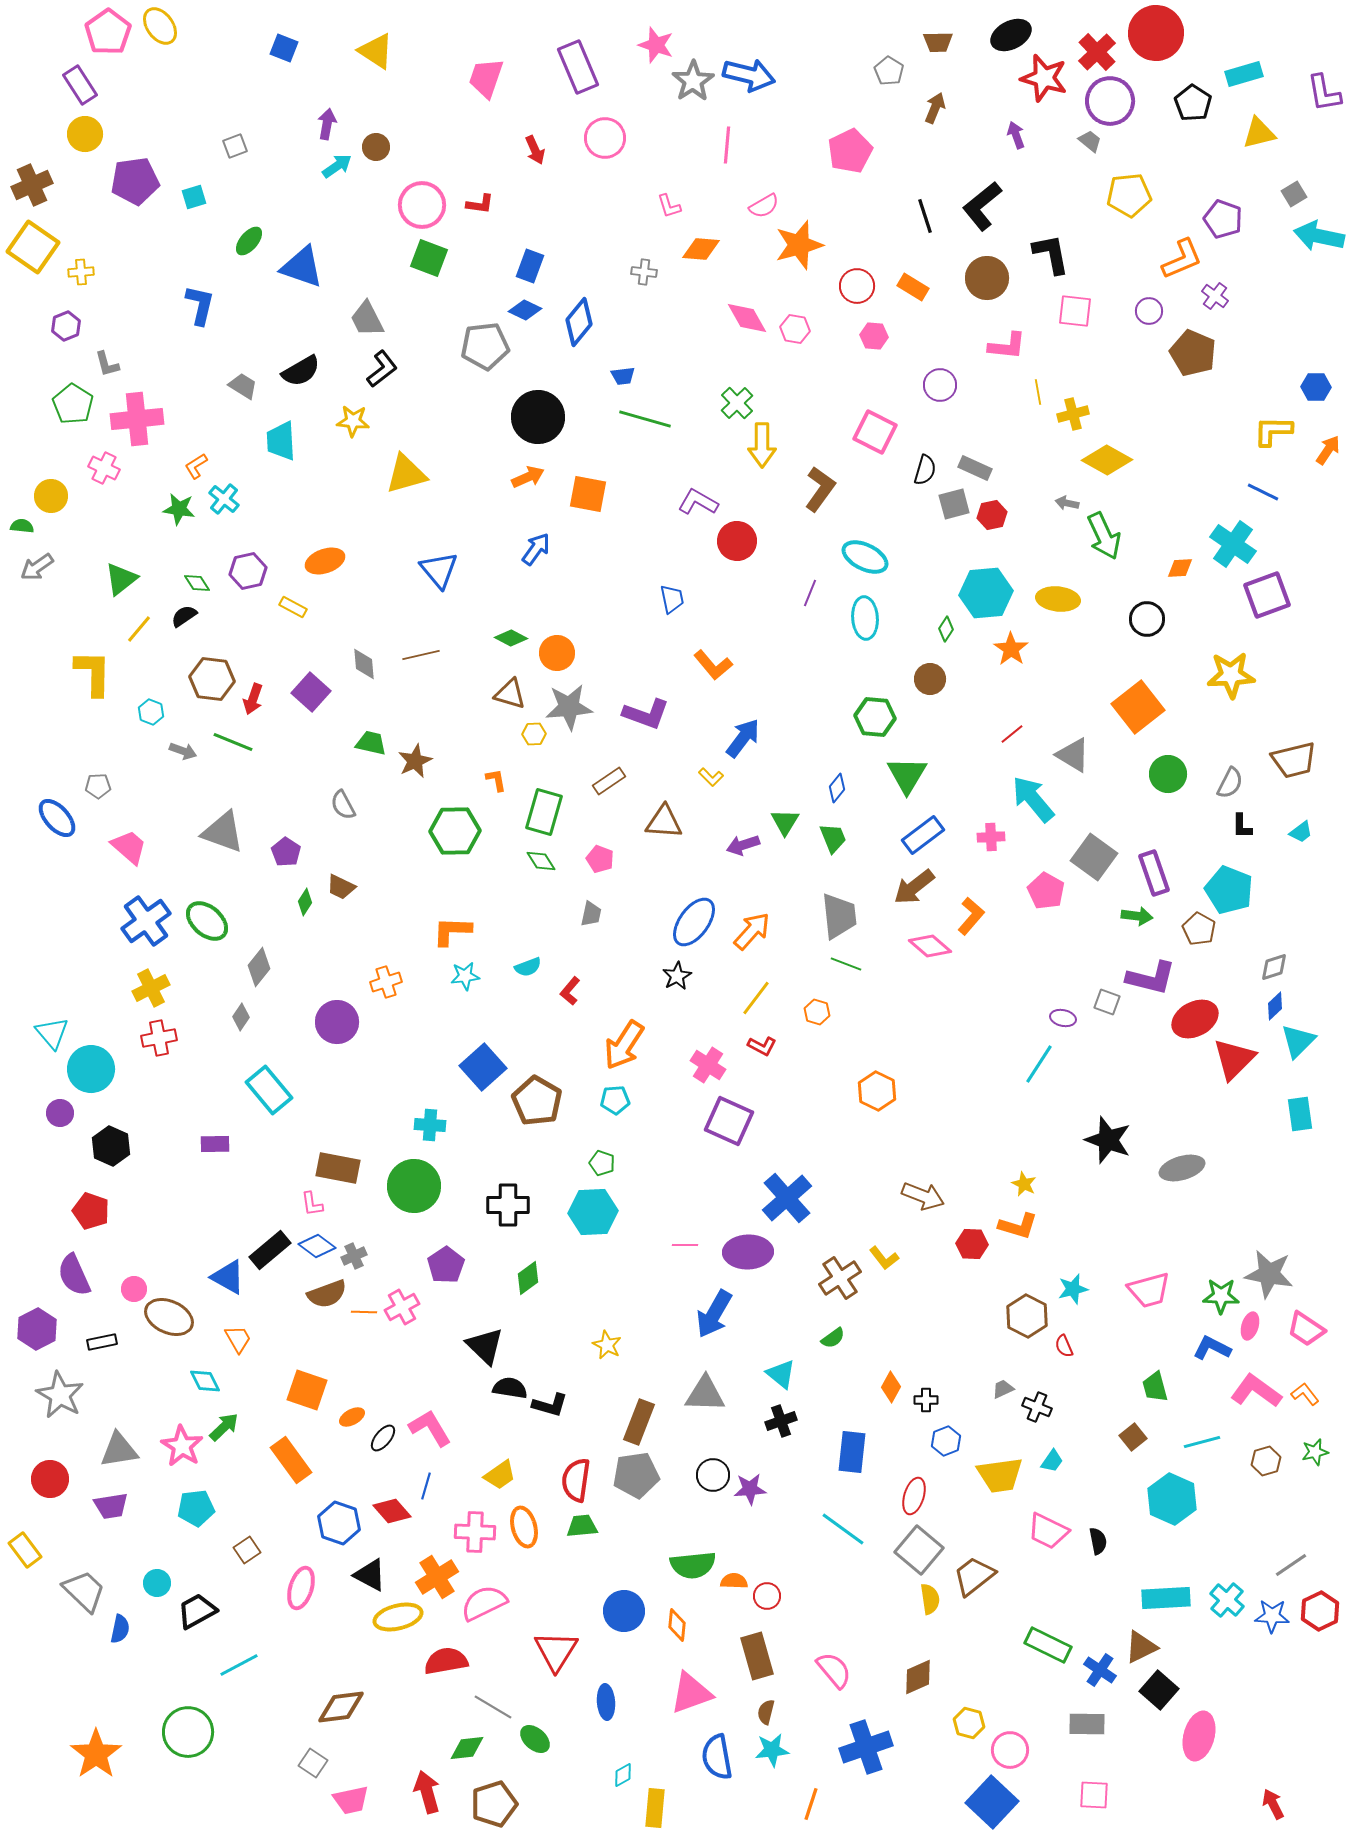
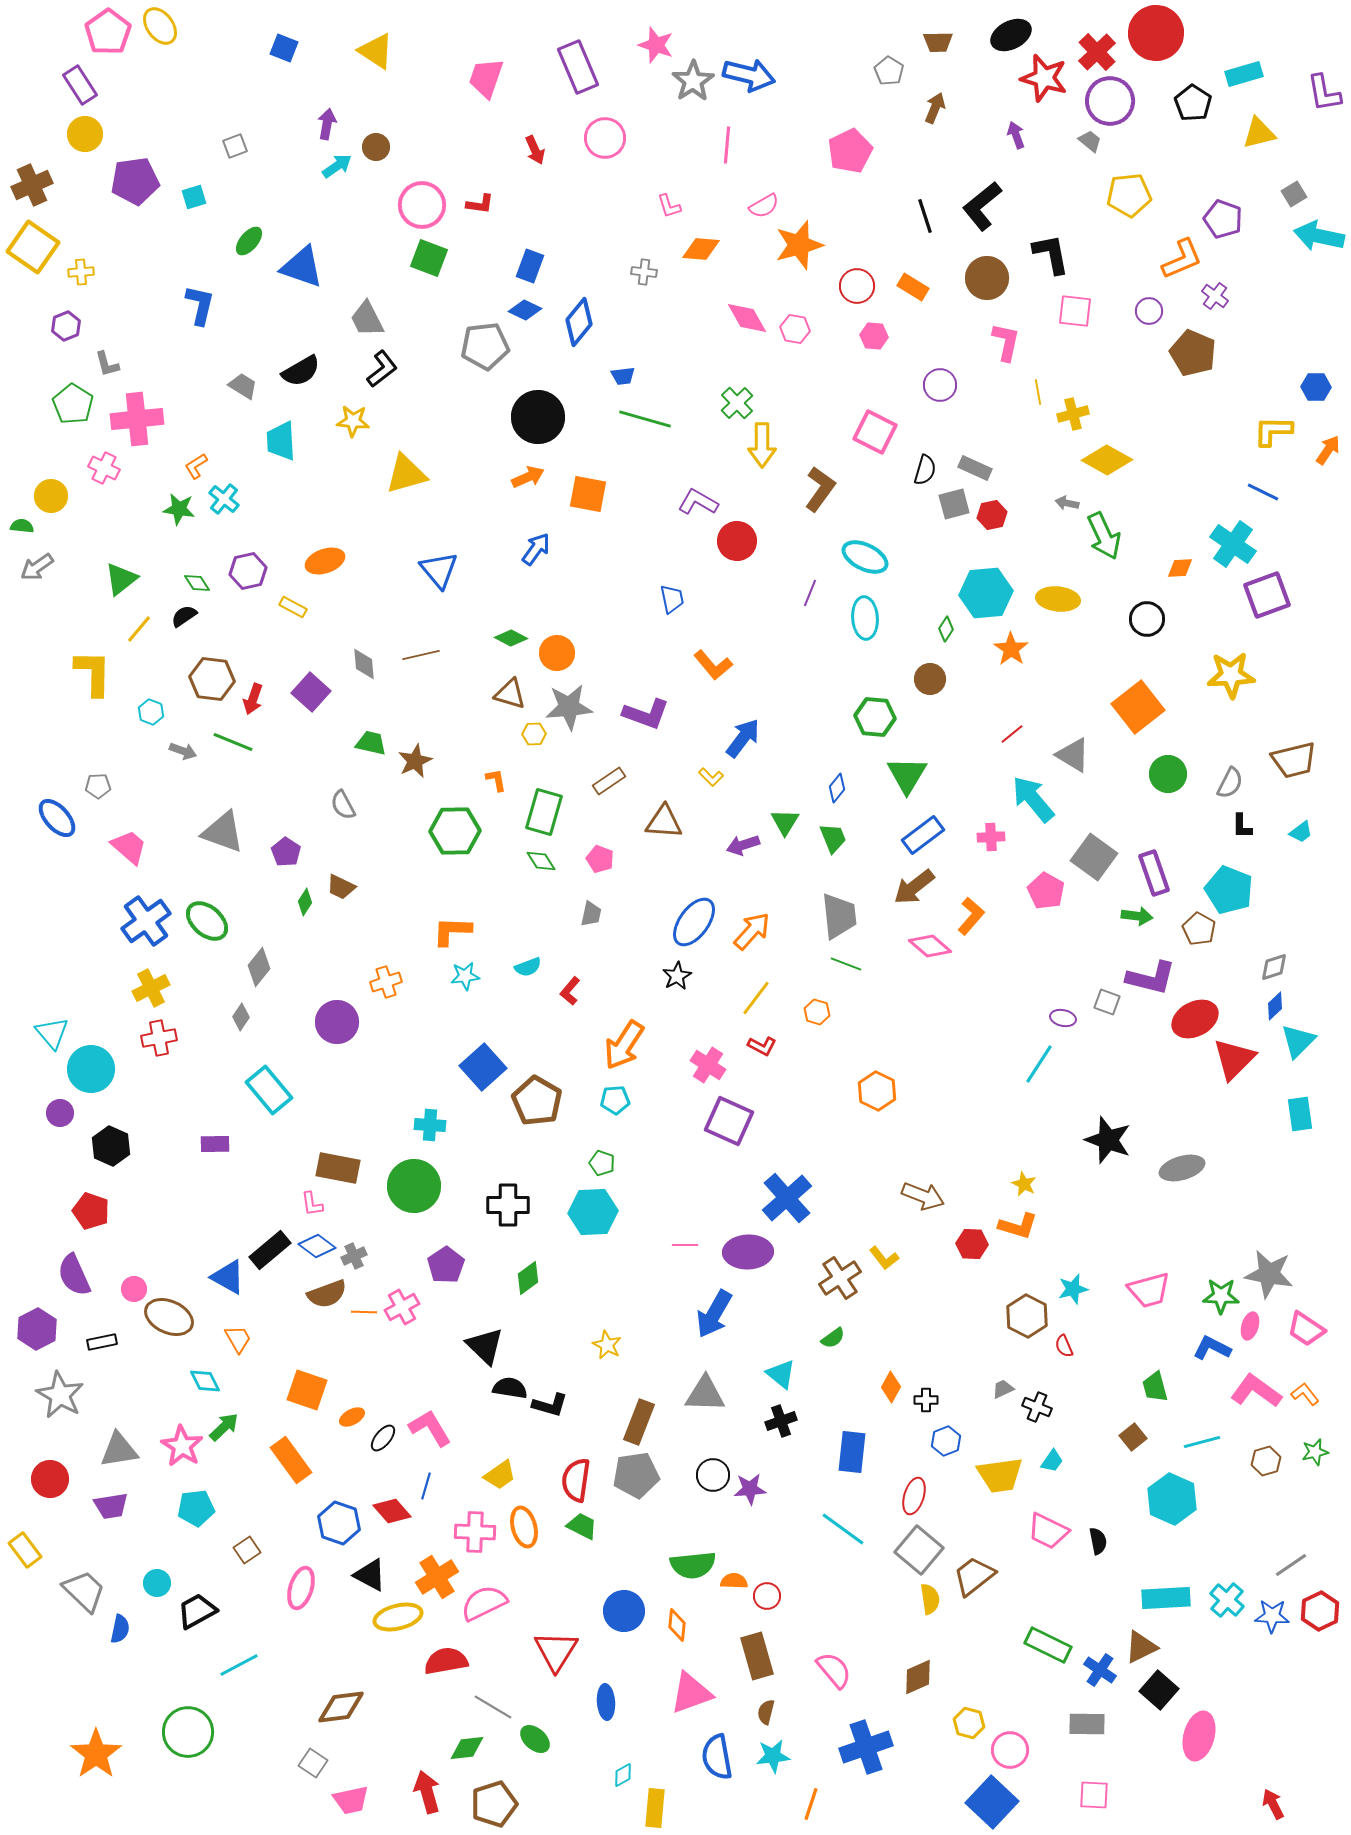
pink L-shape at (1007, 346): moved 1 px left, 4 px up; rotated 84 degrees counterclockwise
green trapezoid at (582, 1526): rotated 32 degrees clockwise
cyan star at (772, 1750): moved 1 px right, 6 px down
